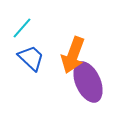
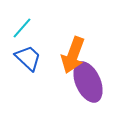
blue trapezoid: moved 3 px left
